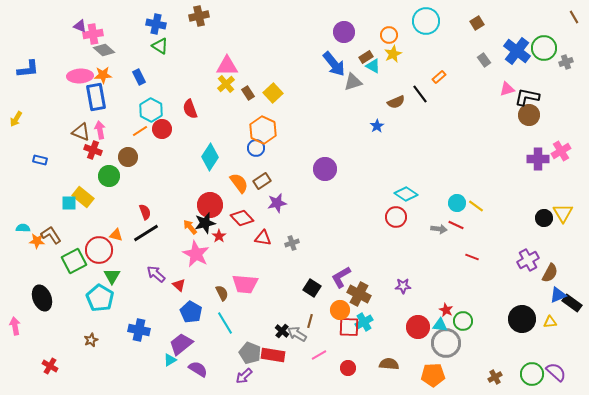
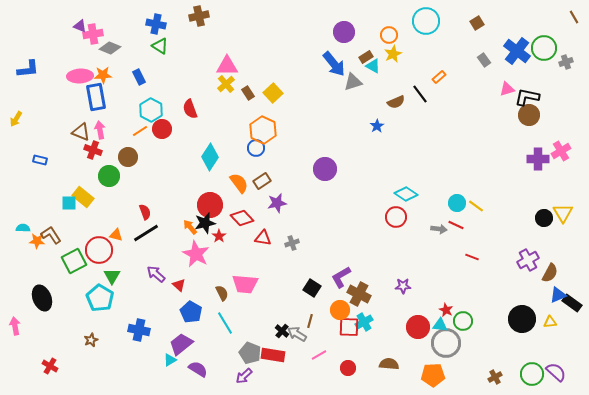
gray diamond at (104, 50): moved 6 px right, 2 px up; rotated 20 degrees counterclockwise
